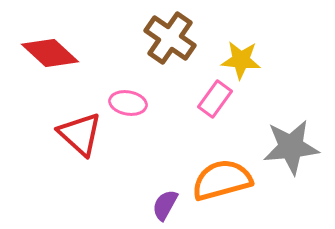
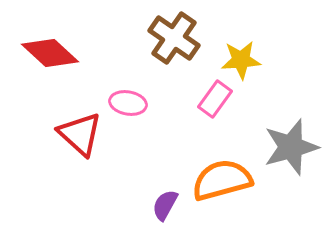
brown cross: moved 4 px right
yellow star: rotated 9 degrees counterclockwise
gray star: rotated 10 degrees counterclockwise
